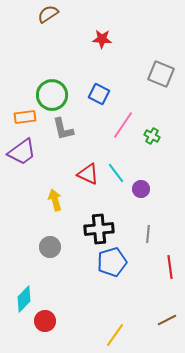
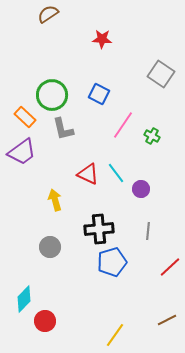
gray square: rotated 12 degrees clockwise
orange rectangle: rotated 50 degrees clockwise
gray line: moved 3 px up
red line: rotated 55 degrees clockwise
